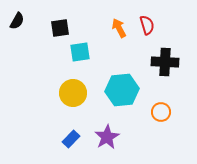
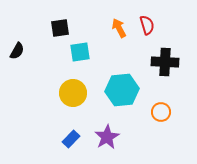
black semicircle: moved 30 px down
